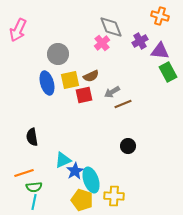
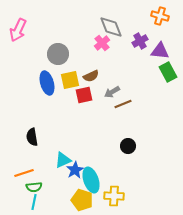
blue star: moved 1 px up
